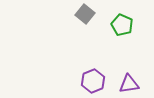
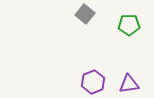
green pentagon: moved 7 px right; rotated 25 degrees counterclockwise
purple hexagon: moved 1 px down
